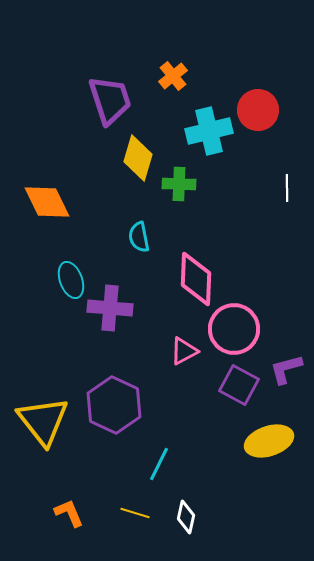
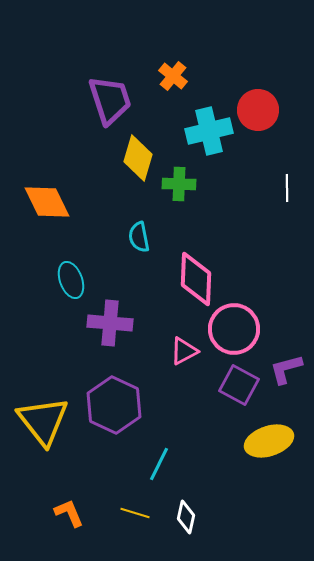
orange cross: rotated 12 degrees counterclockwise
purple cross: moved 15 px down
